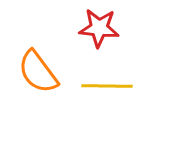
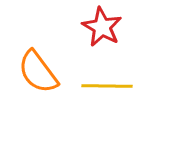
red star: moved 3 px right, 1 px up; rotated 24 degrees clockwise
